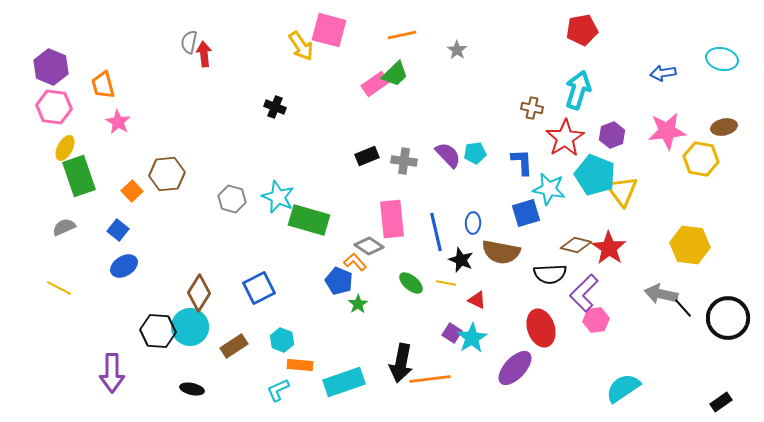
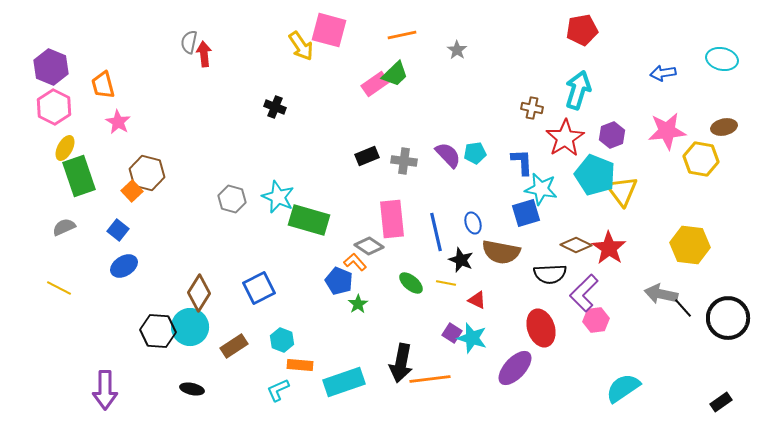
pink hexagon at (54, 107): rotated 20 degrees clockwise
brown hexagon at (167, 174): moved 20 px left, 1 px up; rotated 20 degrees clockwise
cyan star at (549, 189): moved 8 px left
blue ellipse at (473, 223): rotated 20 degrees counterclockwise
brown diamond at (576, 245): rotated 12 degrees clockwise
cyan star at (472, 338): rotated 24 degrees counterclockwise
purple arrow at (112, 373): moved 7 px left, 17 px down
